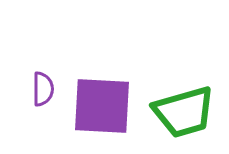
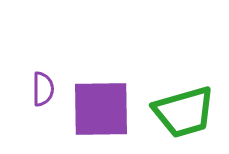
purple square: moved 1 px left, 3 px down; rotated 4 degrees counterclockwise
